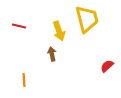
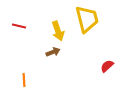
yellow arrow: moved 1 px left
brown arrow: moved 1 px right, 2 px up; rotated 80 degrees clockwise
